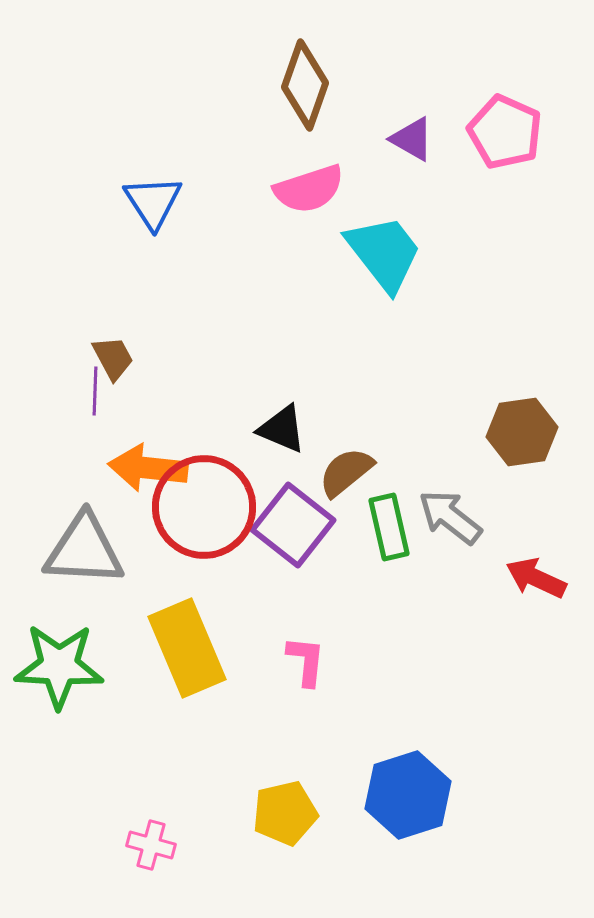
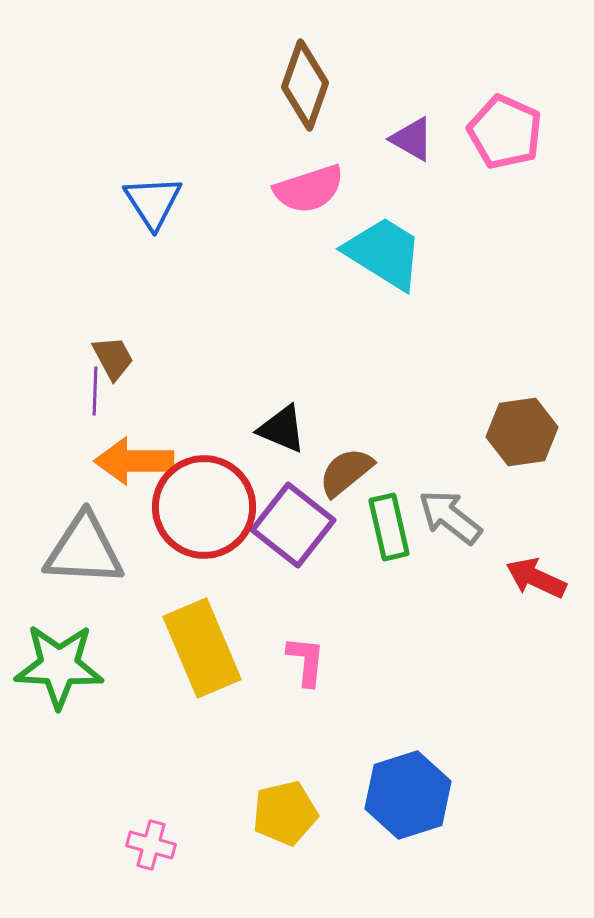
cyan trapezoid: rotated 20 degrees counterclockwise
orange arrow: moved 14 px left, 7 px up; rotated 6 degrees counterclockwise
yellow rectangle: moved 15 px right
